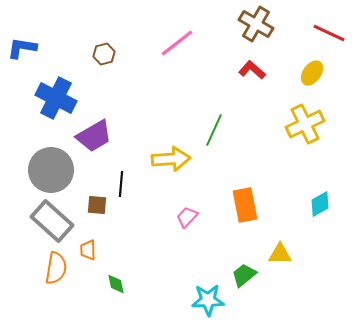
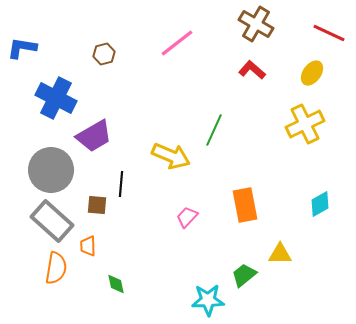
yellow arrow: moved 3 px up; rotated 27 degrees clockwise
orange trapezoid: moved 4 px up
